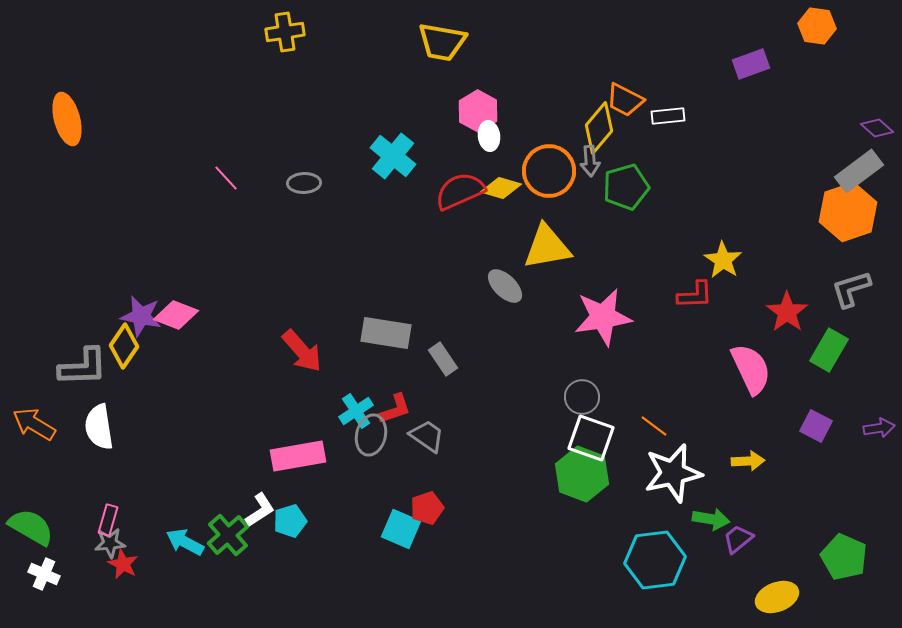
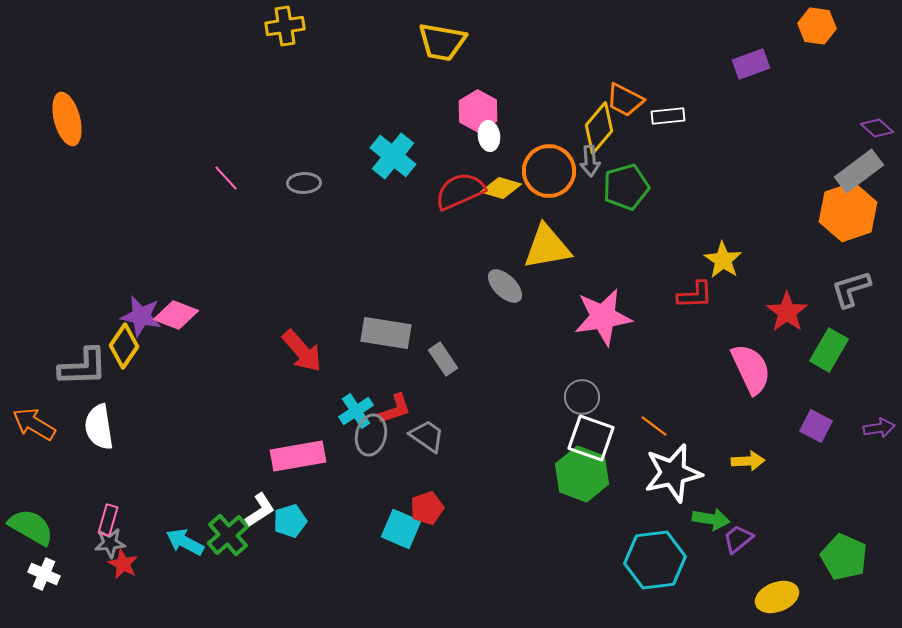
yellow cross at (285, 32): moved 6 px up
